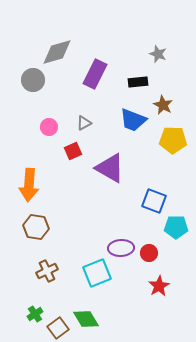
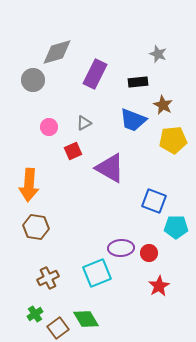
yellow pentagon: rotated 8 degrees counterclockwise
brown cross: moved 1 px right, 7 px down
